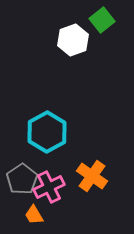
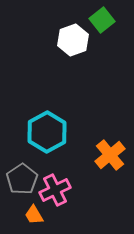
orange cross: moved 18 px right, 21 px up; rotated 16 degrees clockwise
pink cross: moved 6 px right, 3 px down
